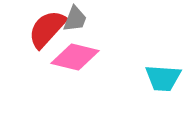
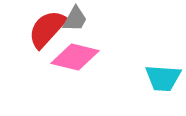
gray trapezoid: rotated 8 degrees clockwise
